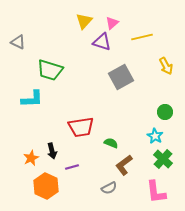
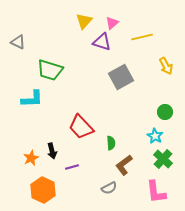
red trapezoid: rotated 56 degrees clockwise
green semicircle: rotated 64 degrees clockwise
orange hexagon: moved 3 px left, 4 px down
